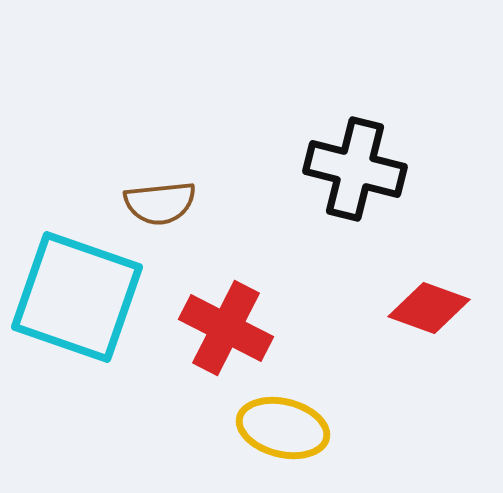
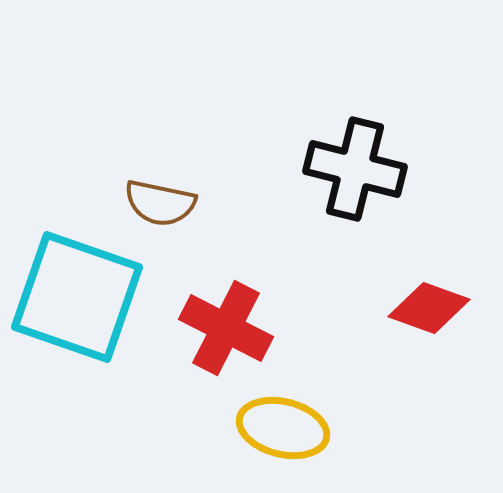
brown semicircle: rotated 18 degrees clockwise
